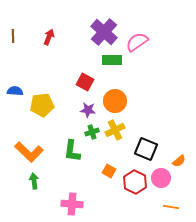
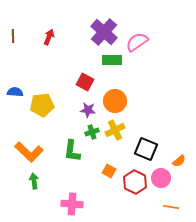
blue semicircle: moved 1 px down
